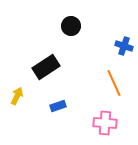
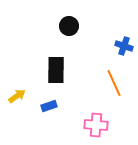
black circle: moved 2 px left
black rectangle: moved 10 px right, 3 px down; rotated 56 degrees counterclockwise
yellow arrow: rotated 30 degrees clockwise
blue rectangle: moved 9 px left
pink cross: moved 9 px left, 2 px down
